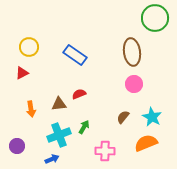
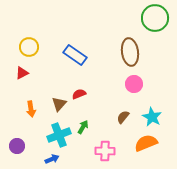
brown ellipse: moved 2 px left
brown triangle: rotated 42 degrees counterclockwise
green arrow: moved 1 px left
